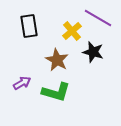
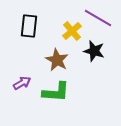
black rectangle: rotated 15 degrees clockwise
black star: moved 1 px right, 1 px up
green L-shape: rotated 12 degrees counterclockwise
